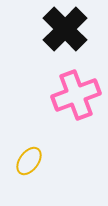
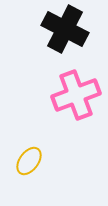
black cross: rotated 18 degrees counterclockwise
